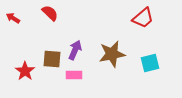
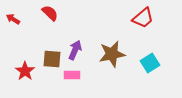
red arrow: moved 1 px down
cyan square: rotated 18 degrees counterclockwise
pink rectangle: moved 2 px left
